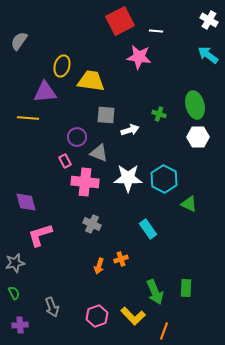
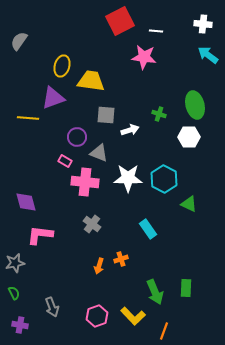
white cross: moved 6 px left, 4 px down; rotated 24 degrees counterclockwise
pink star: moved 5 px right
purple triangle: moved 8 px right, 6 px down; rotated 15 degrees counterclockwise
white hexagon: moved 9 px left
pink rectangle: rotated 32 degrees counterclockwise
gray cross: rotated 12 degrees clockwise
pink L-shape: rotated 24 degrees clockwise
purple cross: rotated 14 degrees clockwise
